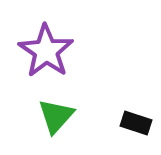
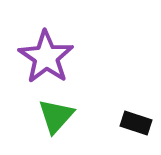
purple star: moved 6 px down
